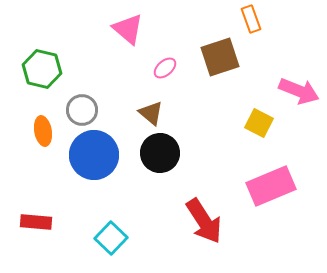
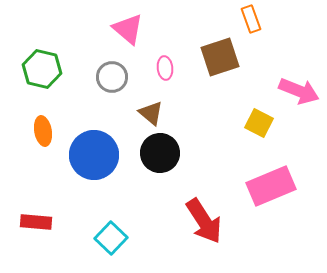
pink ellipse: rotated 55 degrees counterclockwise
gray circle: moved 30 px right, 33 px up
